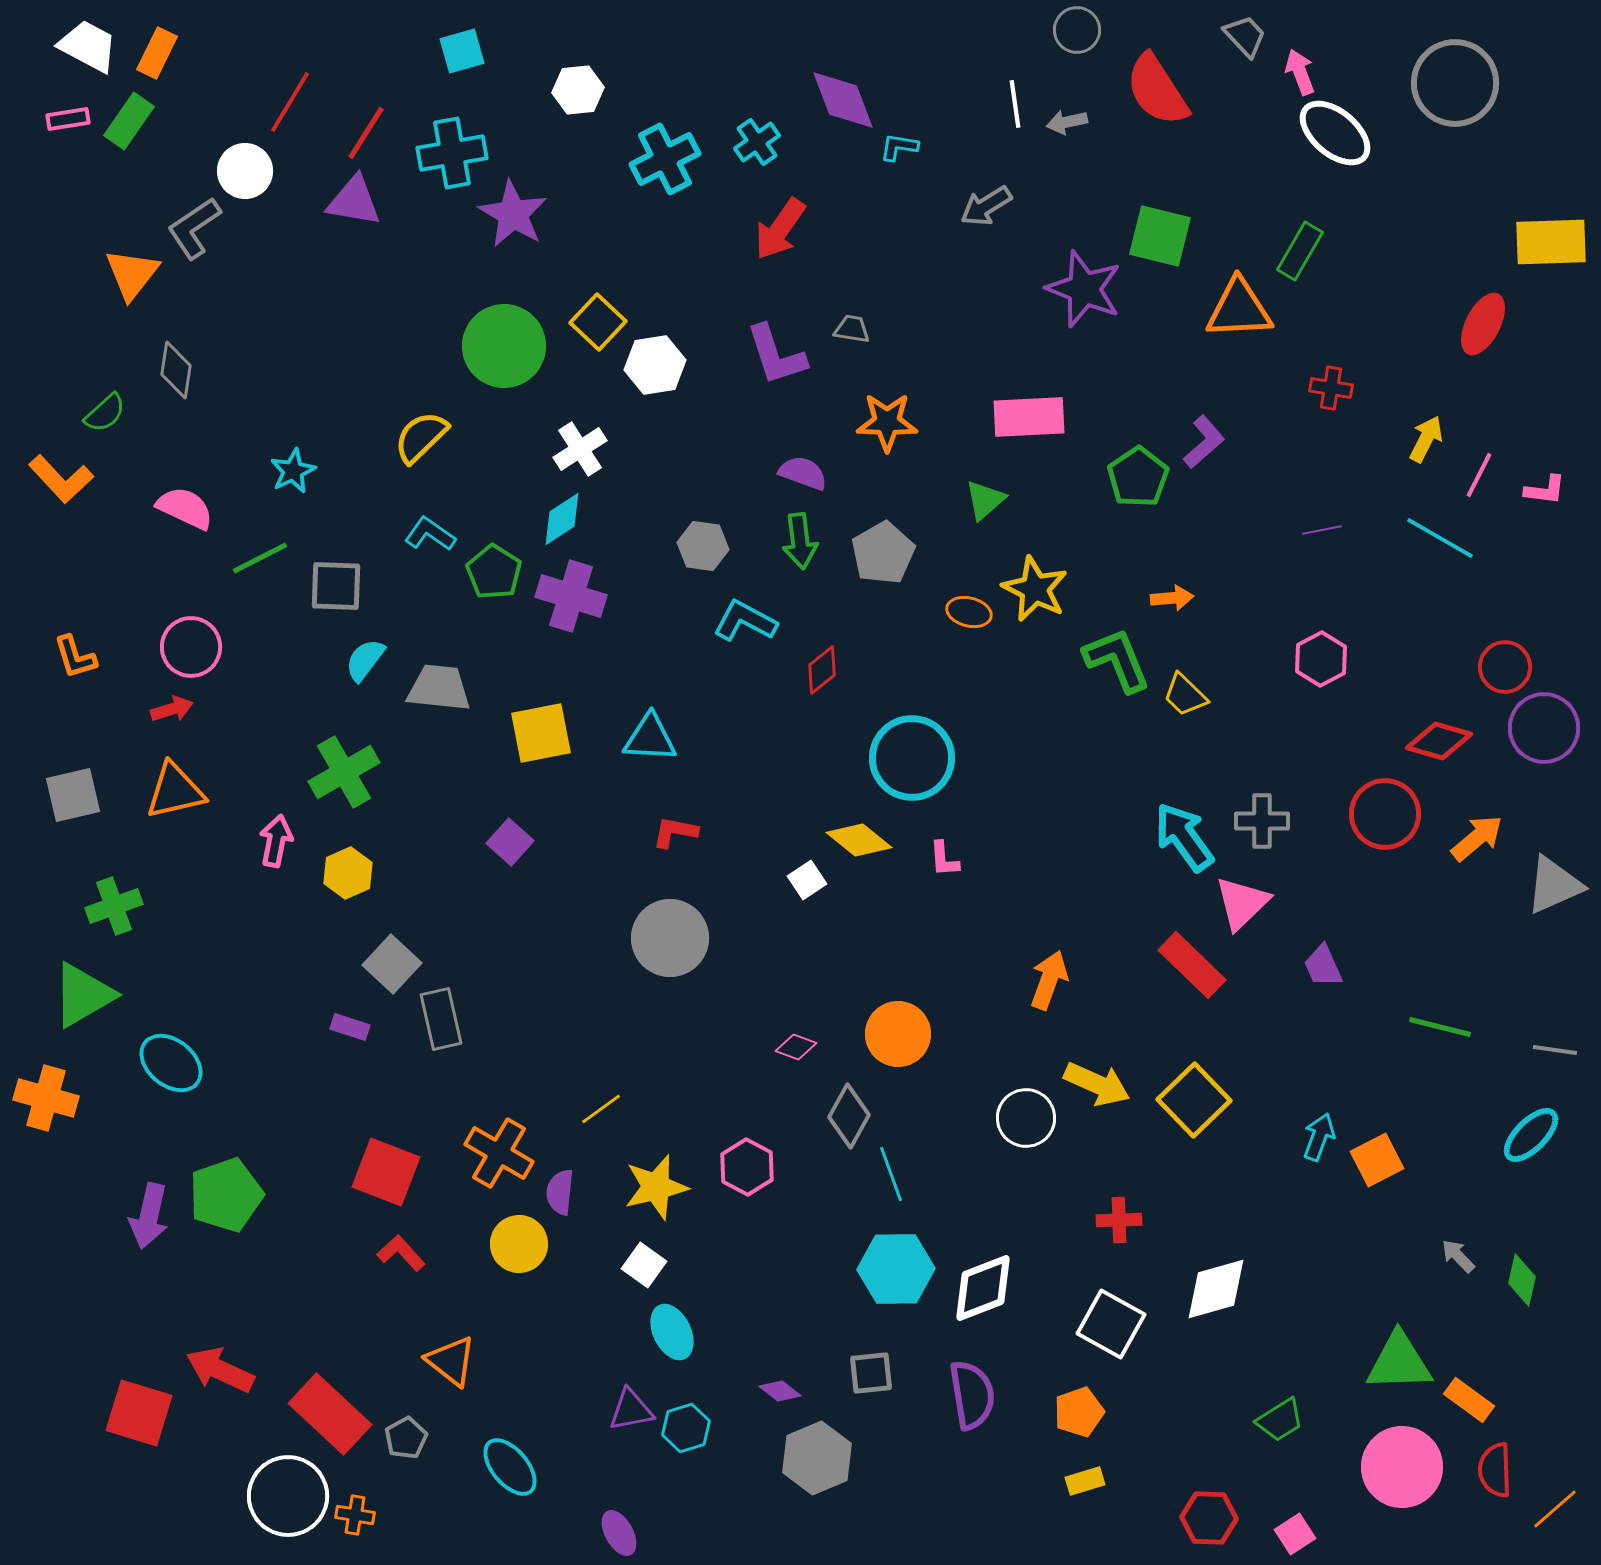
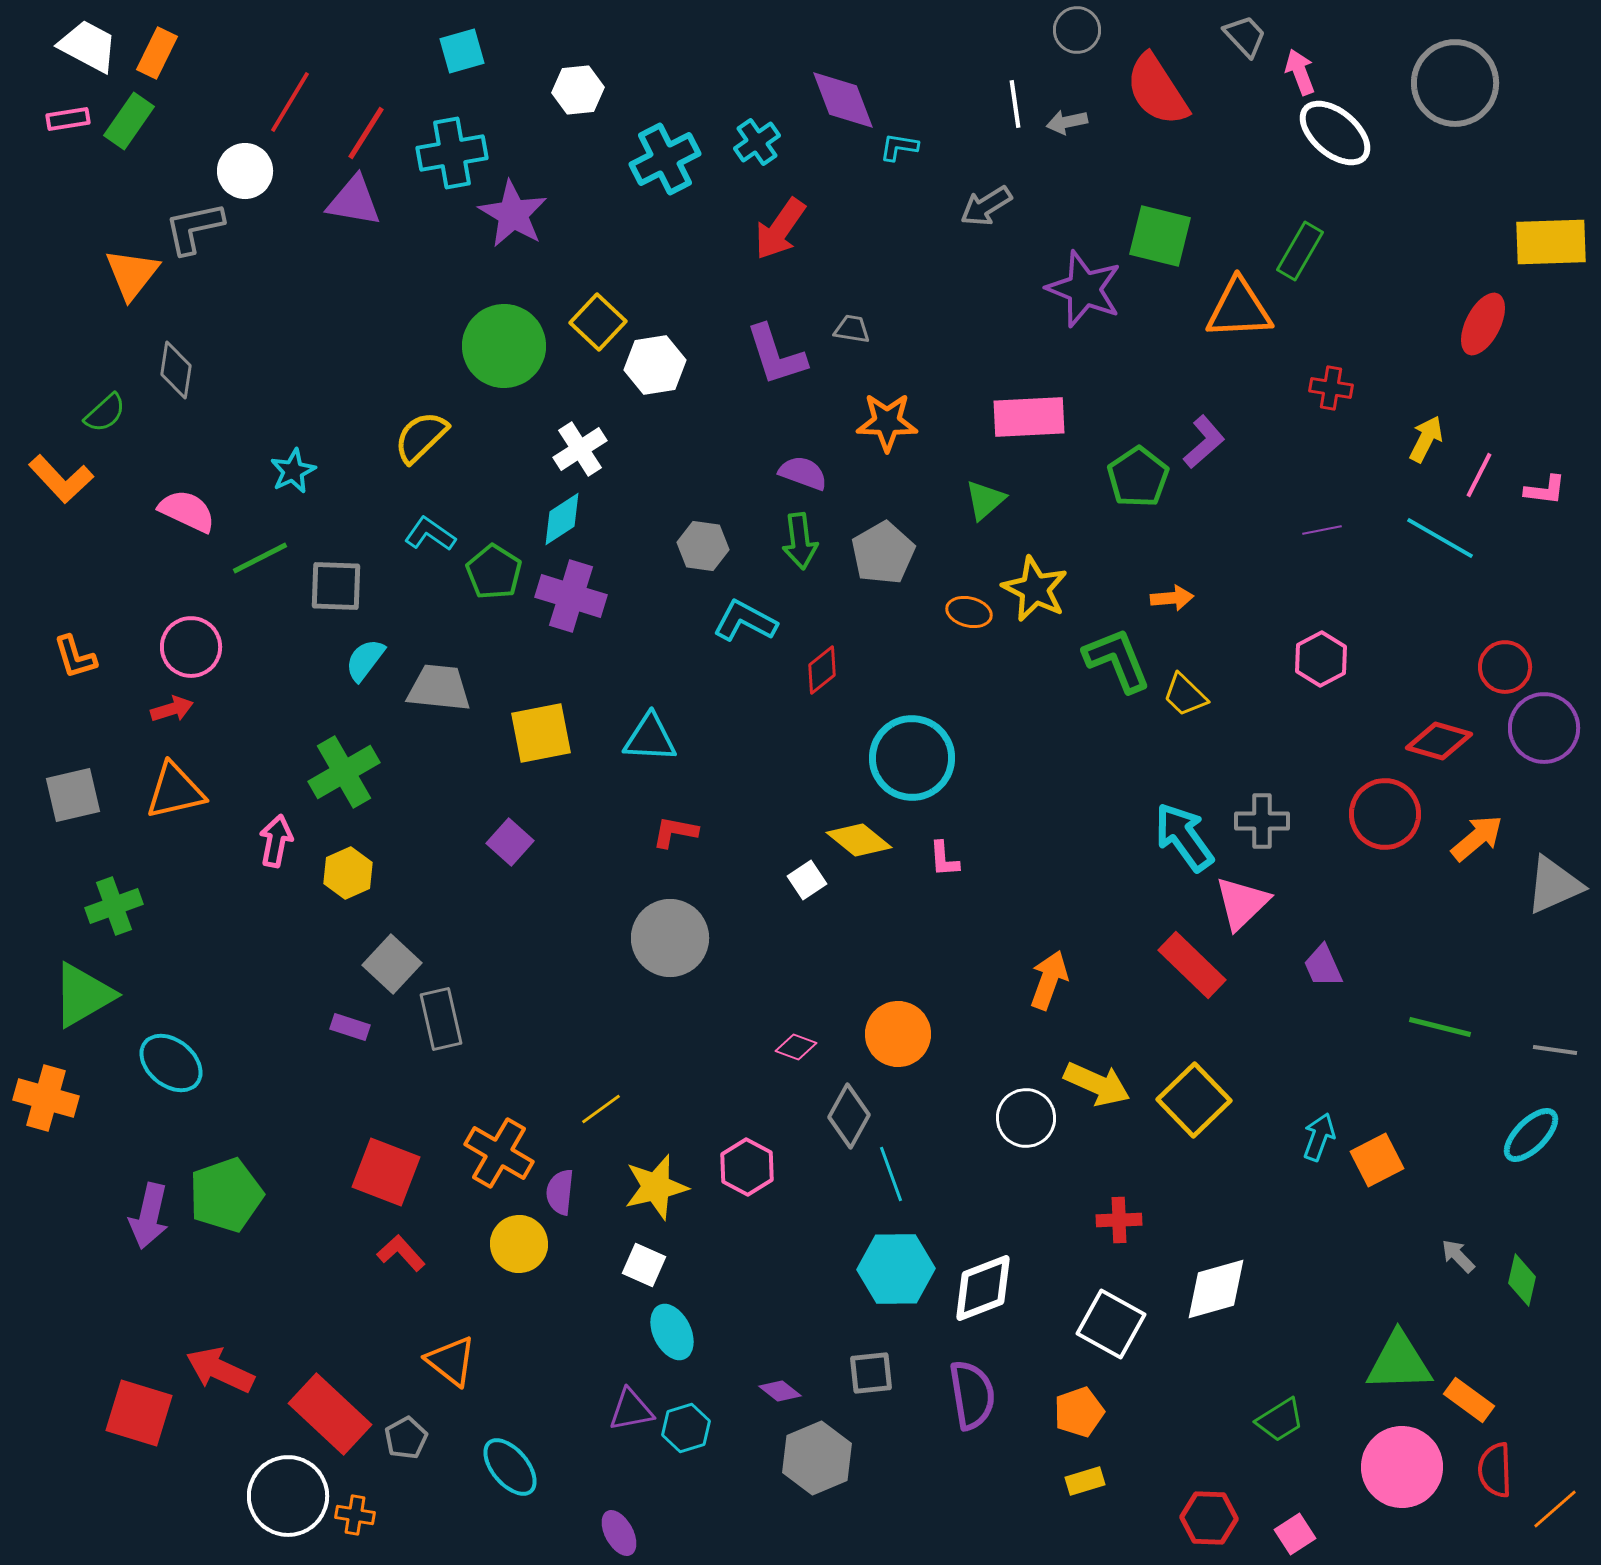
gray L-shape at (194, 228): rotated 22 degrees clockwise
pink semicircle at (185, 508): moved 2 px right, 3 px down
white square at (644, 1265): rotated 12 degrees counterclockwise
